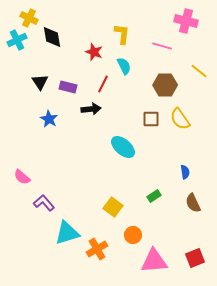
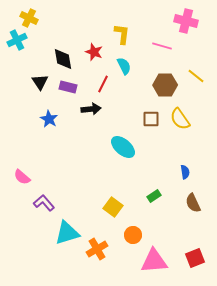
black diamond: moved 11 px right, 22 px down
yellow line: moved 3 px left, 5 px down
